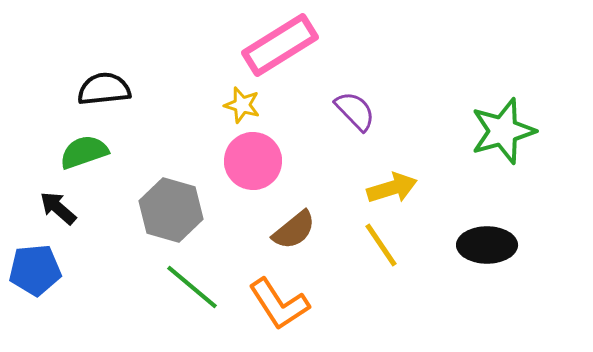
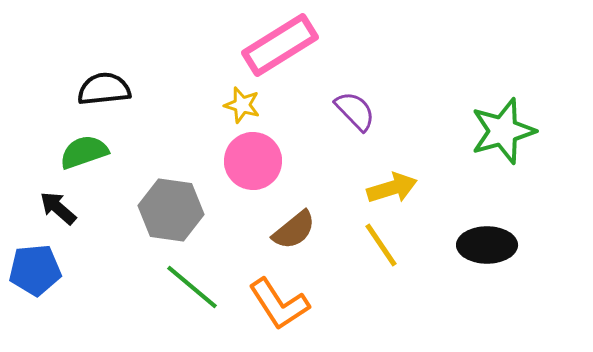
gray hexagon: rotated 8 degrees counterclockwise
